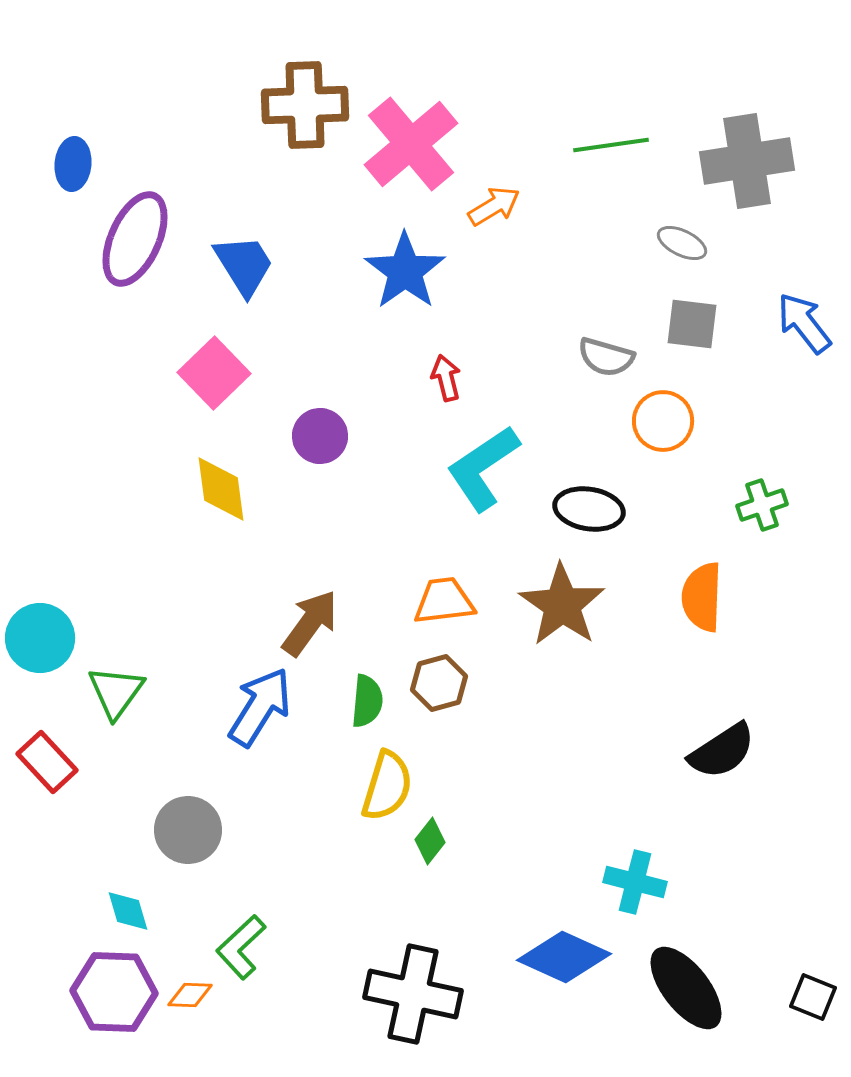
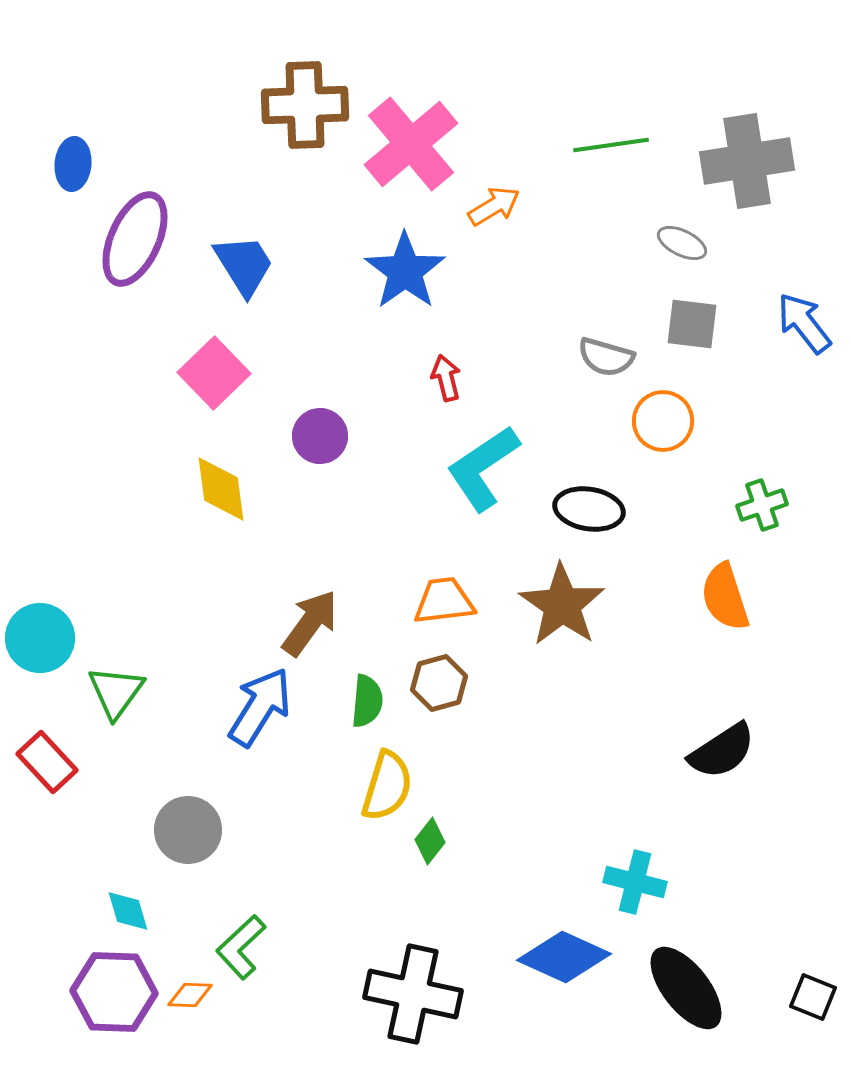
orange semicircle at (702, 597): moved 23 px right; rotated 20 degrees counterclockwise
